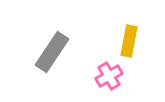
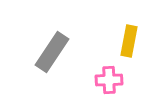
pink cross: moved 4 px down; rotated 28 degrees clockwise
